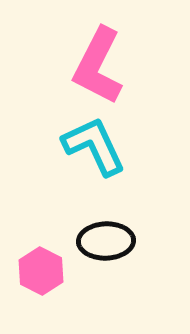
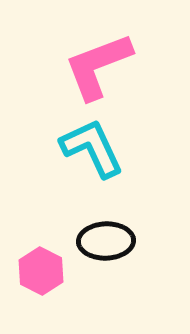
pink L-shape: rotated 42 degrees clockwise
cyan L-shape: moved 2 px left, 2 px down
